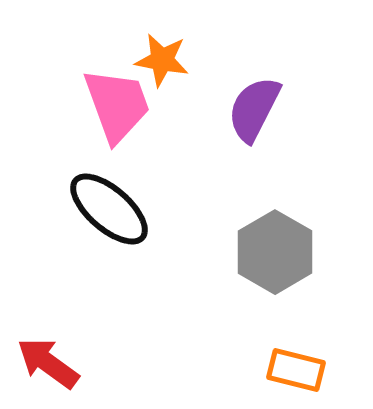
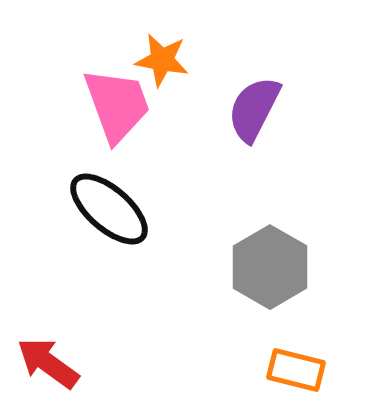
gray hexagon: moved 5 px left, 15 px down
